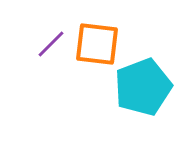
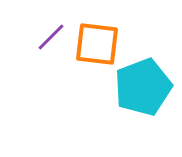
purple line: moved 7 px up
